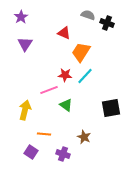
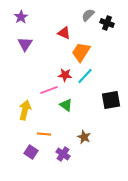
gray semicircle: rotated 64 degrees counterclockwise
black square: moved 8 px up
purple cross: rotated 16 degrees clockwise
